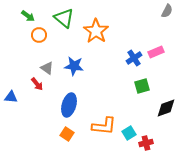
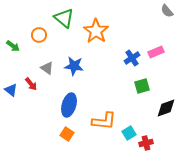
gray semicircle: rotated 112 degrees clockwise
green arrow: moved 15 px left, 30 px down
blue cross: moved 2 px left
red arrow: moved 6 px left
blue triangle: moved 7 px up; rotated 32 degrees clockwise
orange L-shape: moved 5 px up
